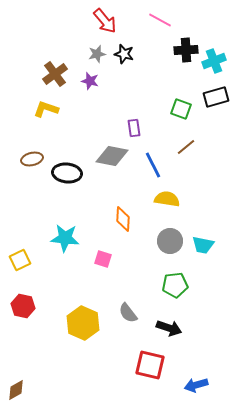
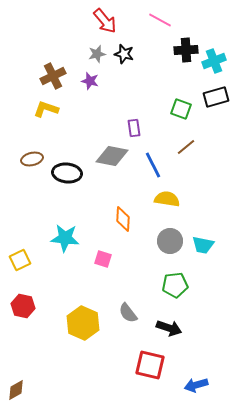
brown cross: moved 2 px left, 2 px down; rotated 10 degrees clockwise
